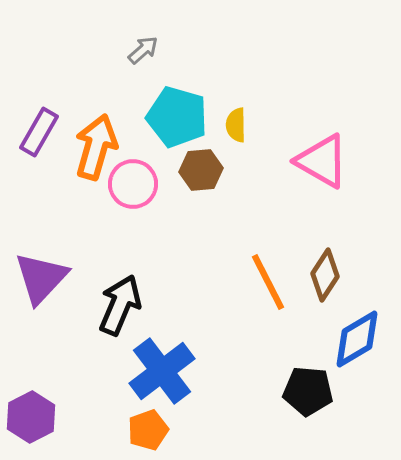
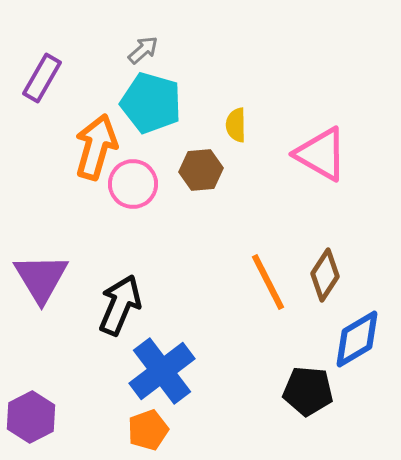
cyan pentagon: moved 26 px left, 14 px up
purple rectangle: moved 3 px right, 54 px up
pink triangle: moved 1 px left, 7 px up
purple triangle: rotated 14 degrees counterclockwise
